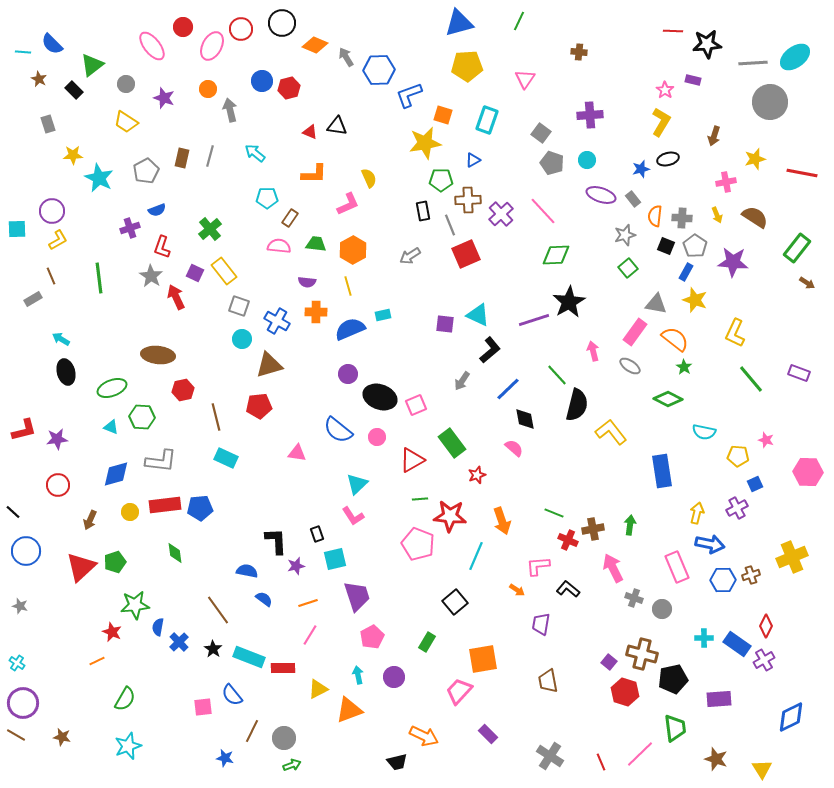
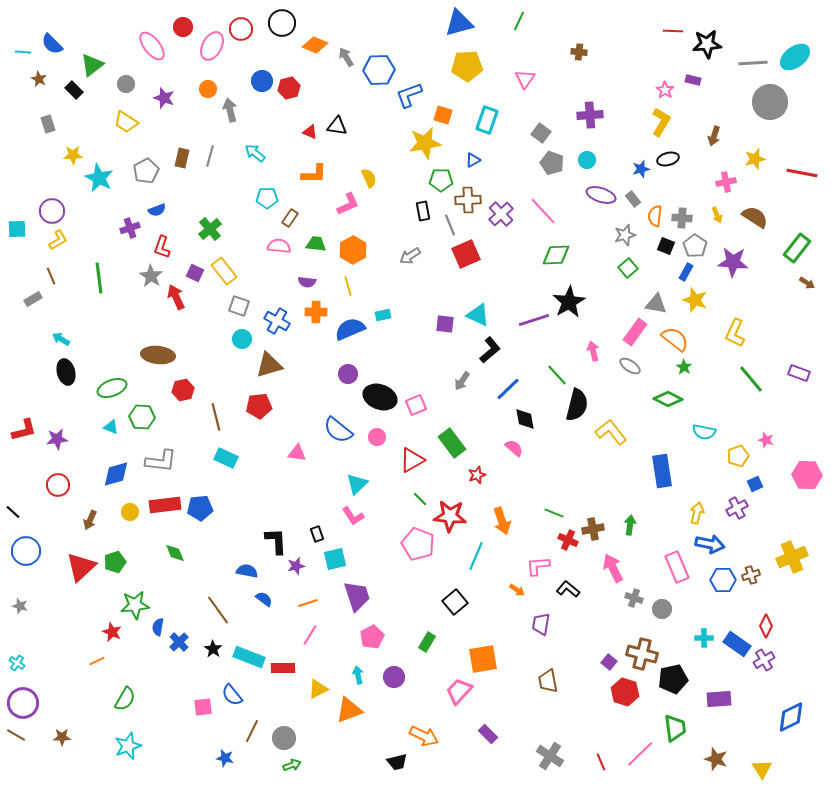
yellow pentagon at (738, 456): rotated 25 degrees counterclockwise
pink hexagon at (808, 472): moved 1 px left, 3 px down
green line at (420, 499): rotated 49 degrees clockwise
green diamond at (175, 553): rotated 15 degrees counterclockwise
brown star at (62, 737): rotated 12 degrees counterclockwise
